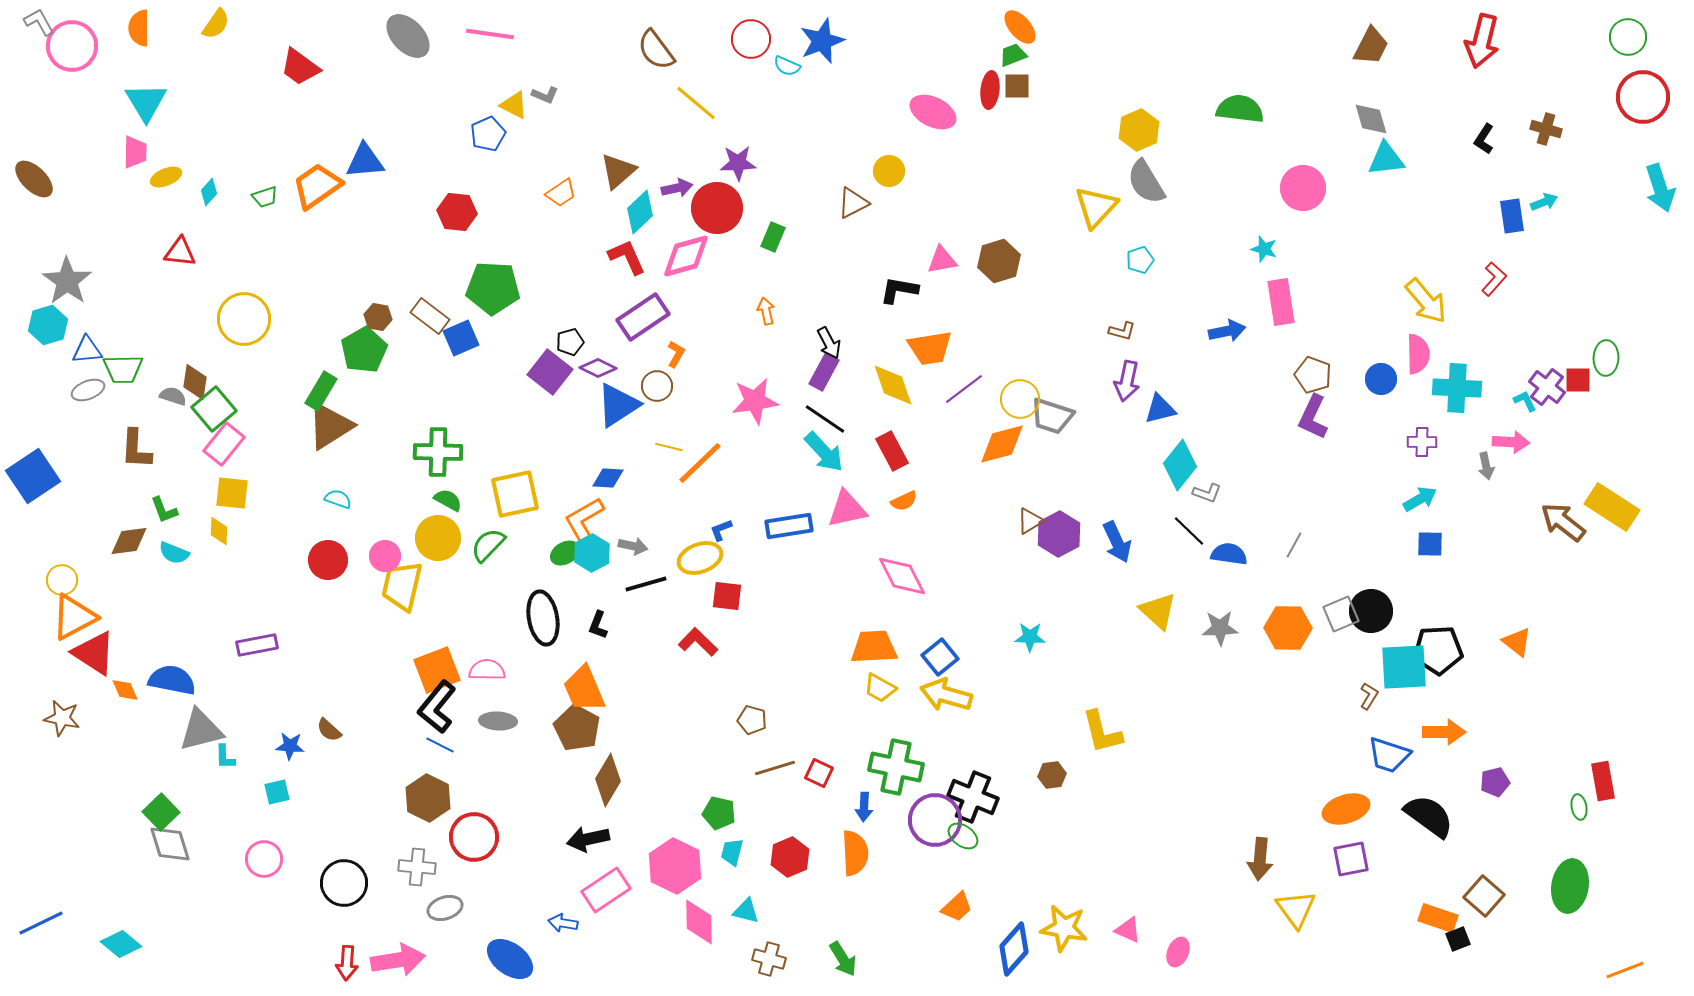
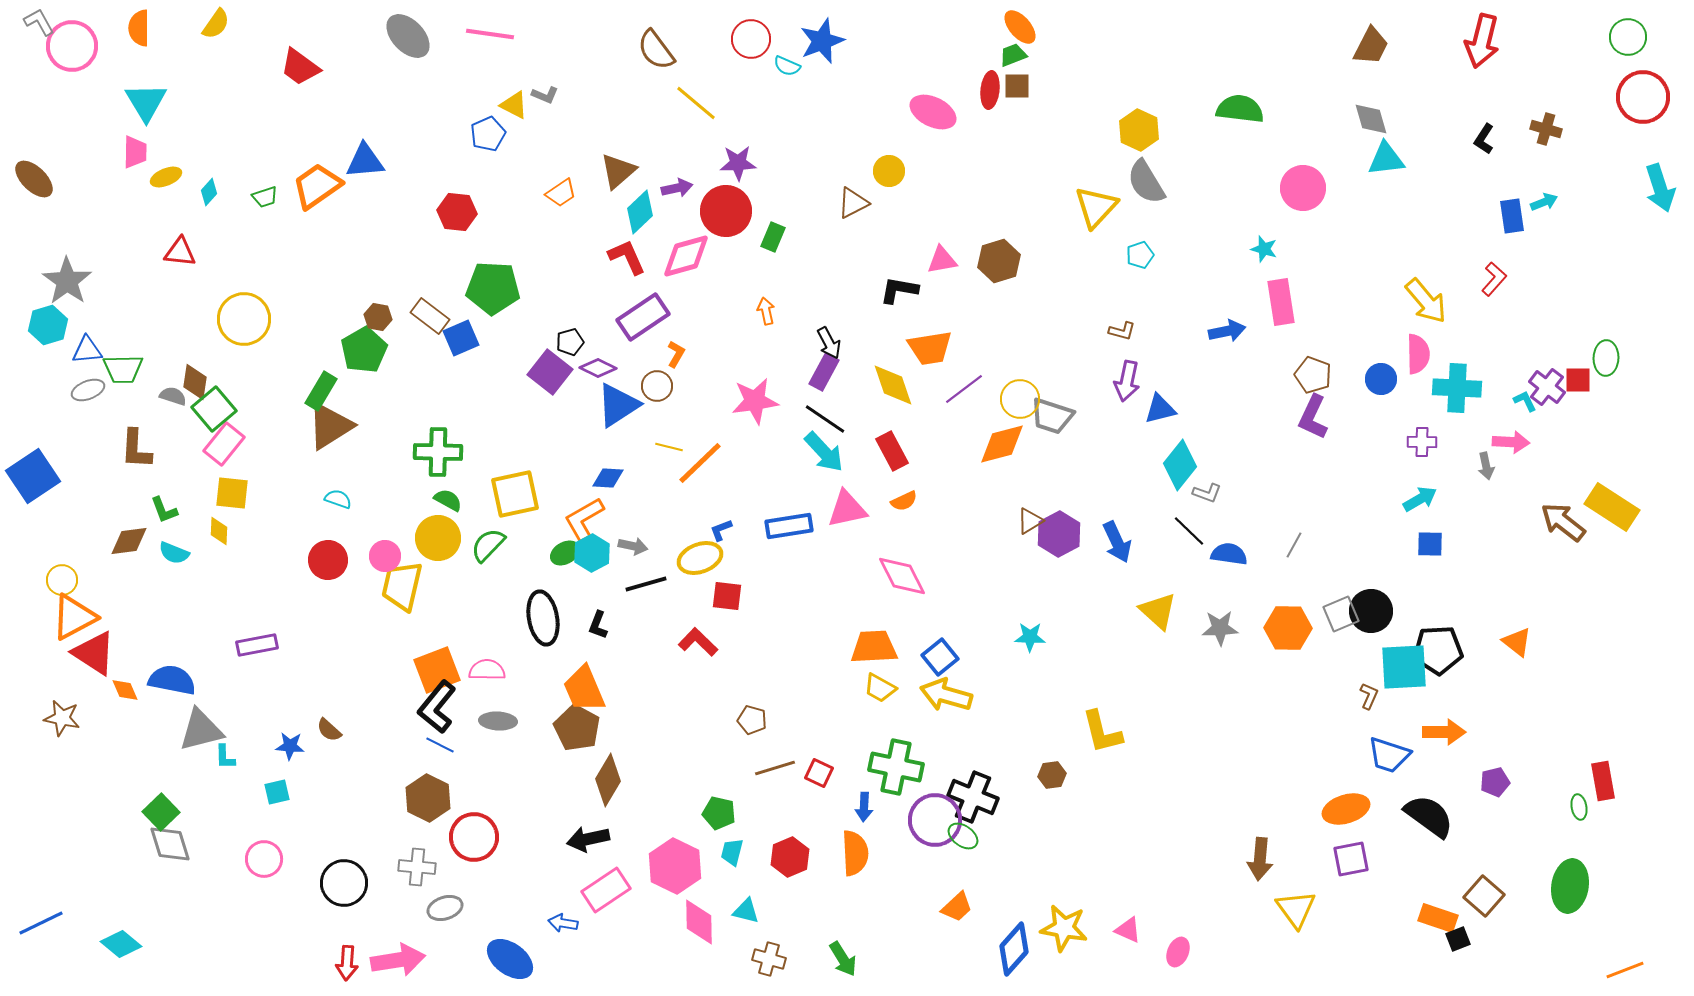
yellow hexagon at (1139, 130): rotated 12 degrees counterclockwise
red circle at (717, 208): moved 9 px right, 3 px down
cyan pentagon at (1140, 260): moved 5 px up
brown L-shape at (1369, 696): rotated 8 degrees counterclockwise
